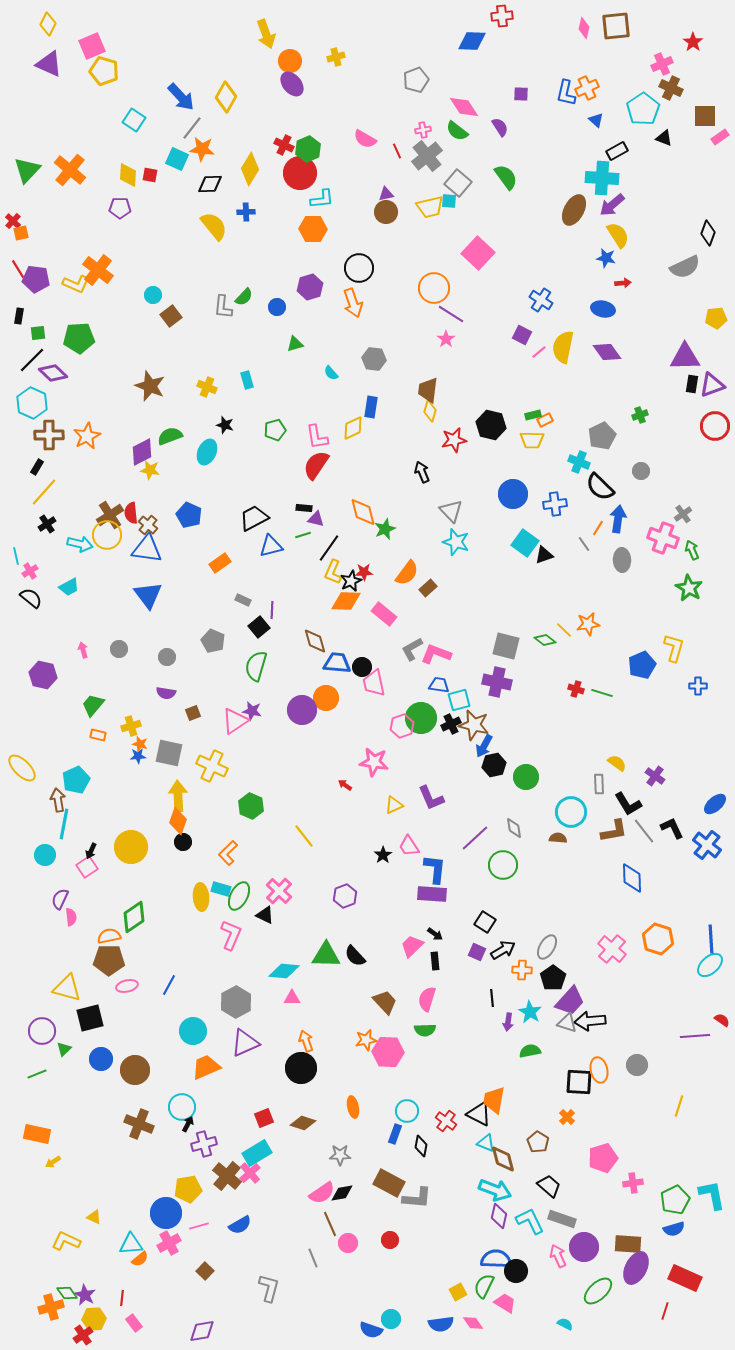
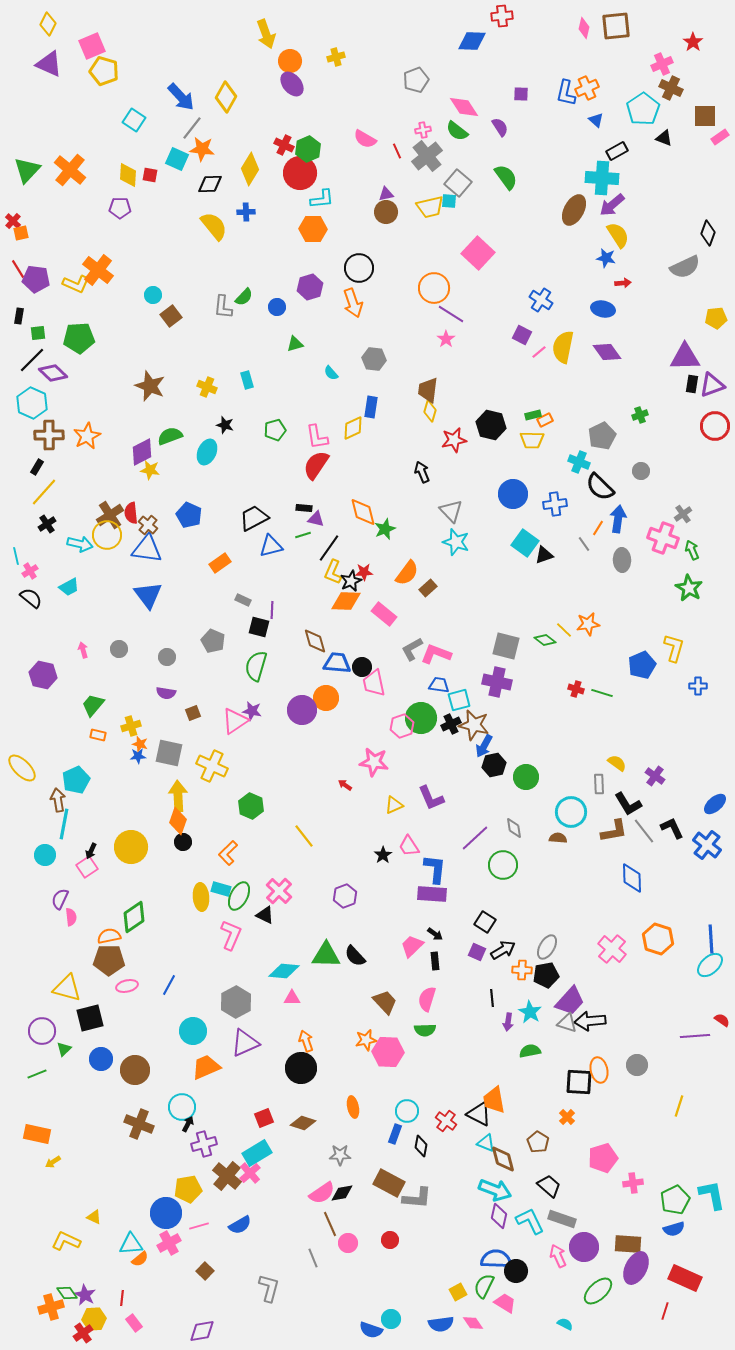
black square at (259, 627): rotated 35 degrees counterclockwise
black pentagon at (553, 978): moved 7 px left, 3 px up; rotated 25 degrees clockwise
orange trapezoid at (494, 1100): rotated 20 degrees counterclockwise
red cross at (83, 1335): moved 2 px up
